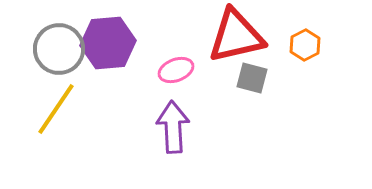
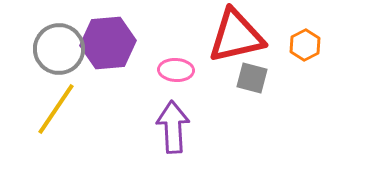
pink ellipse: rotated 24 degrees clockwise
